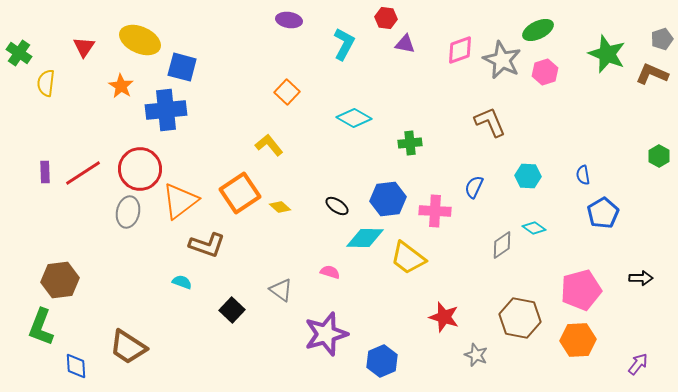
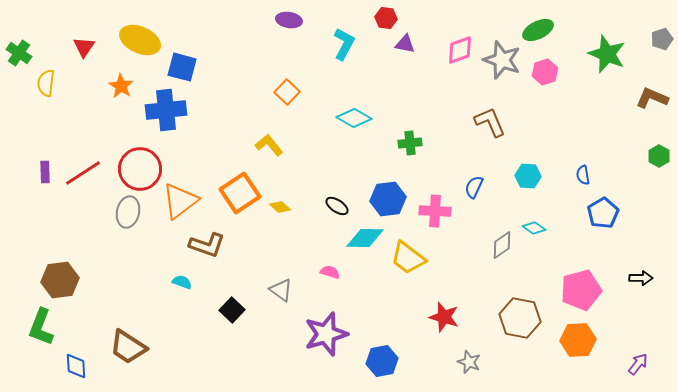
gray star at (502, 60): rotated 6 degrees counterclockwise
brown L-shape at (652, 74): moved 24 px down
gray star at (476, 355): moved 7 px left, 7 px down
blue hexagon at (382, 361): rotated 12 degrees clockwise
